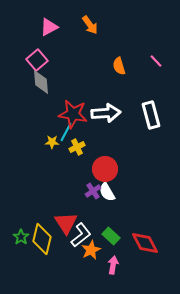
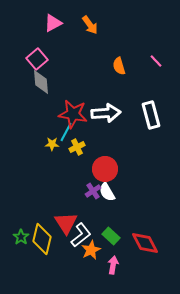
pink triangle: moved 4 px right, 4 px up
pink square: moved 1 px up
yellow star: moved 2 px down
